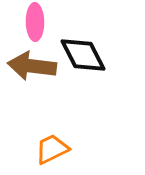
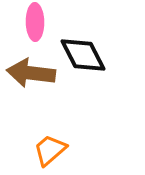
brown arrow: moved 1 px left, 7 px down
orange trapezoid: moved 2 px left, 1 px down; rotated 15 degrees counterclockwise
